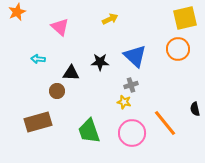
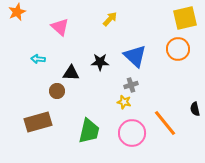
yellow arrow: rotated 21 degrees counterclockwise
green trapezoid: rotated 148 degrees counterclockwise
